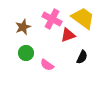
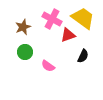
green circle: moved 1 px left, 1 px up
black semicircle: moved 1 px right, 1 px up
pink semicircle: moved 1 px right, 1 px down
